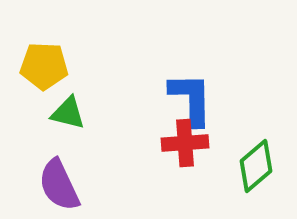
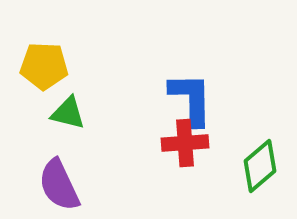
green diamond: moved 4 px right
